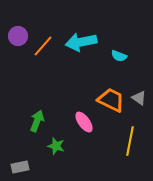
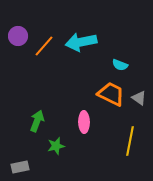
orange line: moved 1 px right
cyan semicircle: moved 1 px right, 9 px down
orange trapezoid: moved 6 px up
pink ellipse: rotated 35 degrees clockwise
green star: rotated 30 degrees counterclockwise
